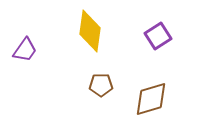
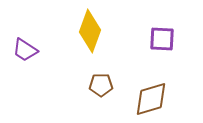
yellow diamond: rotated 12 degrees clockwise
purple square: moved 4 px right, 3 px down; rotated 36 degrees clockwise
purple trapezoid: rotated 88 degrees clockwise
